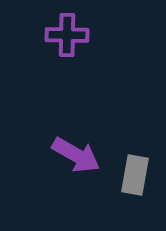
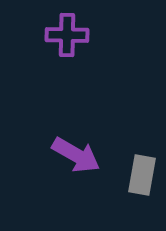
gray rectangle: moved 7 px right
